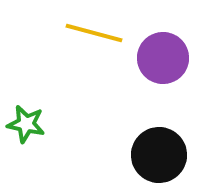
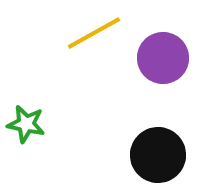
yellow line: rotated 44 degrees counterclockwise
black circle: moved 1 px left
